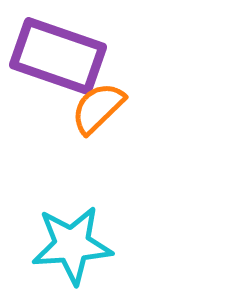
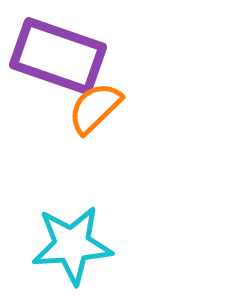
orange semicircle: moved 3 px left
